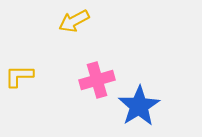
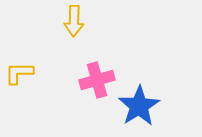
yellow arrow: rotated 60 degrees counterclockwise
yellow L-shape: moved 3 px up
